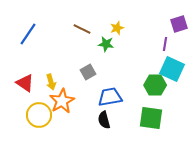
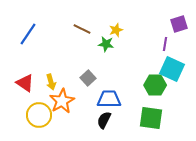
yellow star: moved 1 px left, 2 px down
gray square: moved 6 px down; rotated 14 degrees counterclockwise
blue trapezoid: moved 1 px left, 2 px down; rotated 10 degrees clockwise
black semicircle: rotated 42 degrees clockwise
